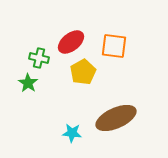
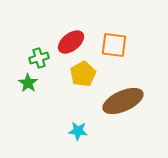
orange square: moved 1 px up
green cross: rotated 30 degrees counterclockwise
yellow pentagon: moved 2 px down
brown ellipse: moved 7 px right, 17 px up
cyan star: moved 6 px right, 2 px up
